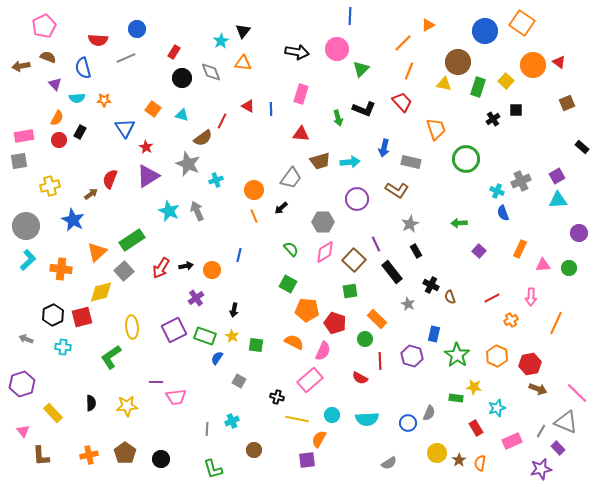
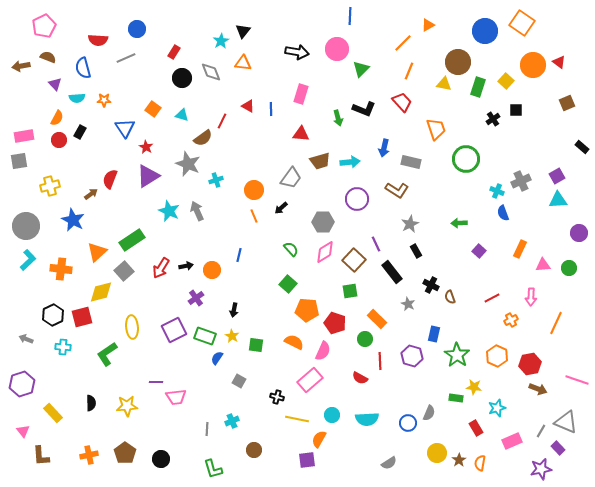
green square at (288, 284): rotated 12 degrees clockwise
green L-shape at (111, 357): moved 4 px left, 3 px up
pink line at (577, 393): moved 13 px up; rotated 25 degrees counterclockwise
